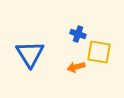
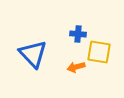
blue cross: rotated 14 degrees counterclockwise
blue triangle: moved 3 px right; rotated 12 degrees counterclockwise
